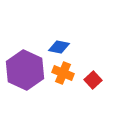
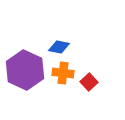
orange cross: rotated 15 degrees counterclockwise
red square: moved 4 px left, 2 px down
